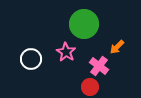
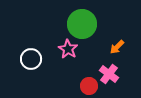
green circle: moved 2 px left
pink star: moved 2 px right, 3 px up
pink cross: moved 10 px right, 8 px down
red circle: moved 1 px left, 1 px up
